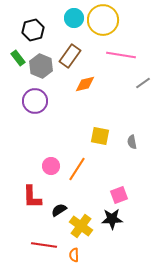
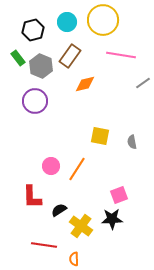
cyan circle: moved 7 px left, 4 px down
orange semicircle: moved 4 px down
